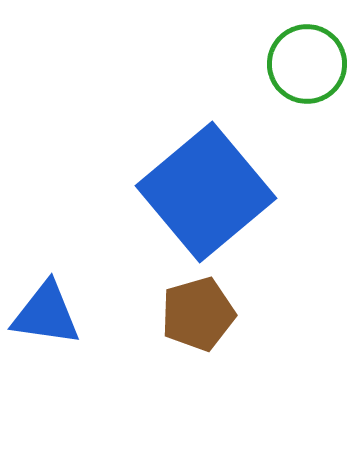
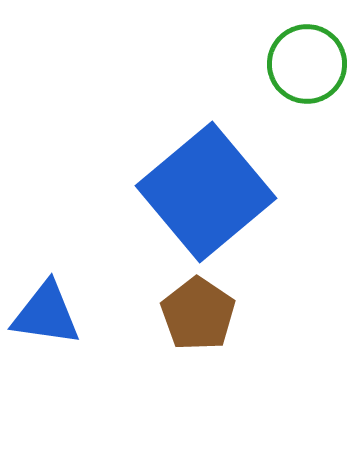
brown pentagon: rotated 22 degrees counterclockwise
